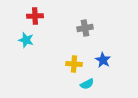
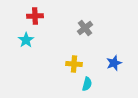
gray cross: rotated 28 degrees counterclockwise
cyan star: rotated 21 degrees clockwise
blue star: moved 11 px right, 3 px down; rotated 21 degrees clockwise
cyan semicircle: rotated 48 degrees counterclockwise
